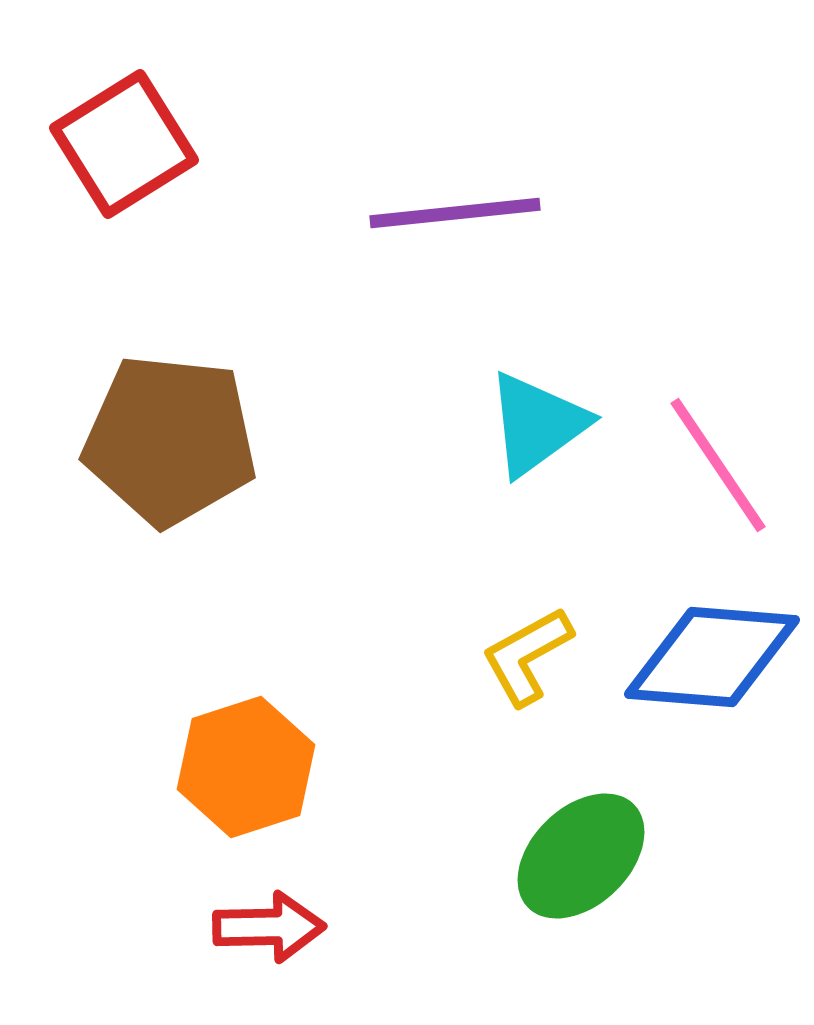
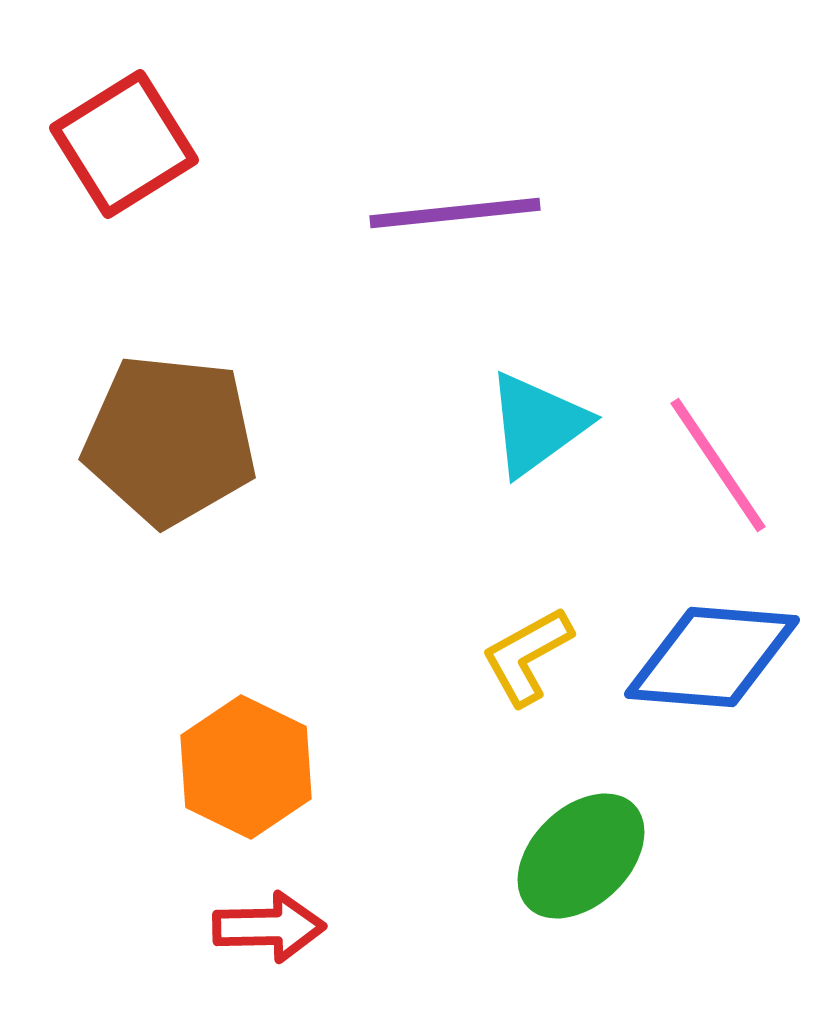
orange hexagon: rotated 16 degrees counterclockwise
